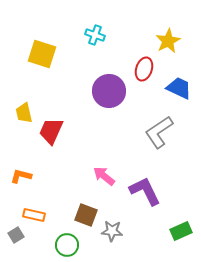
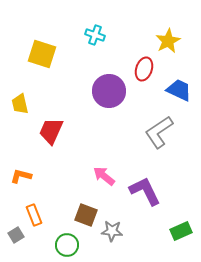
blue trapezoid: moved 2 px down
yellow trapezoid: moved 4 px left, 9 px up
orange rectangle: rotated 55 degrees clockwise
